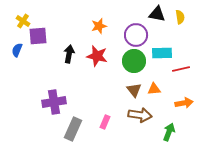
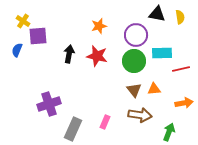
purple cross: moved 5 px left, 2 px down; rotated 10 degrees counterclockwise
